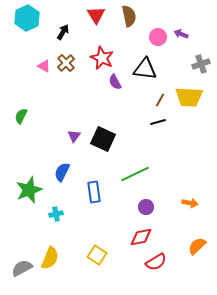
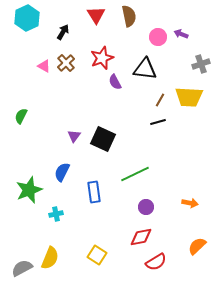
red star: rotated 25 degrees clockwise
